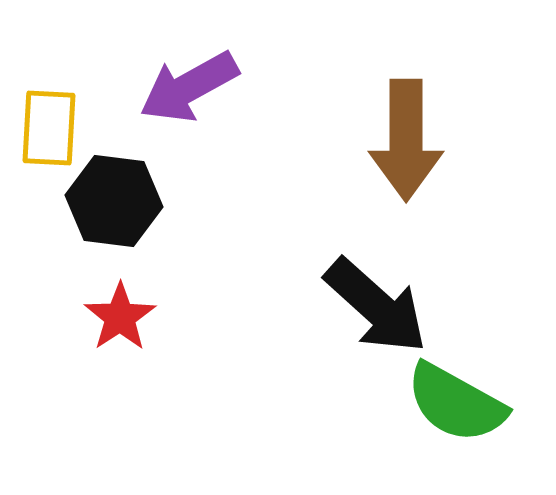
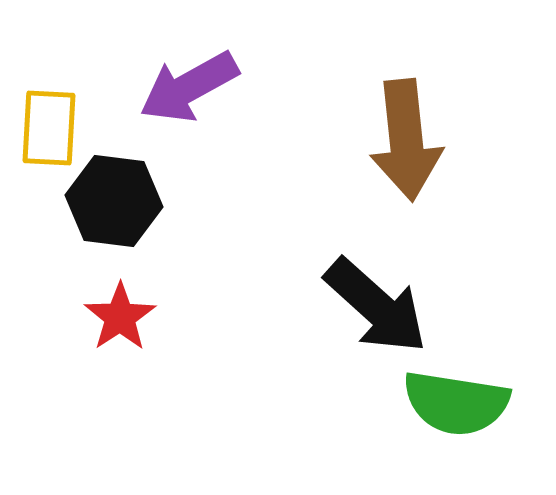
brown arrow: rotated 6 degrees counterclockwise
green semicircle: rotated 20 degrees counterclockwise
